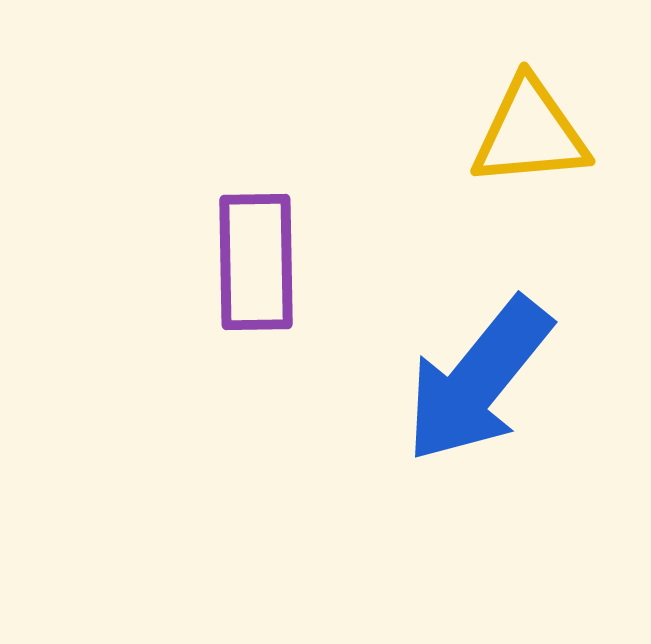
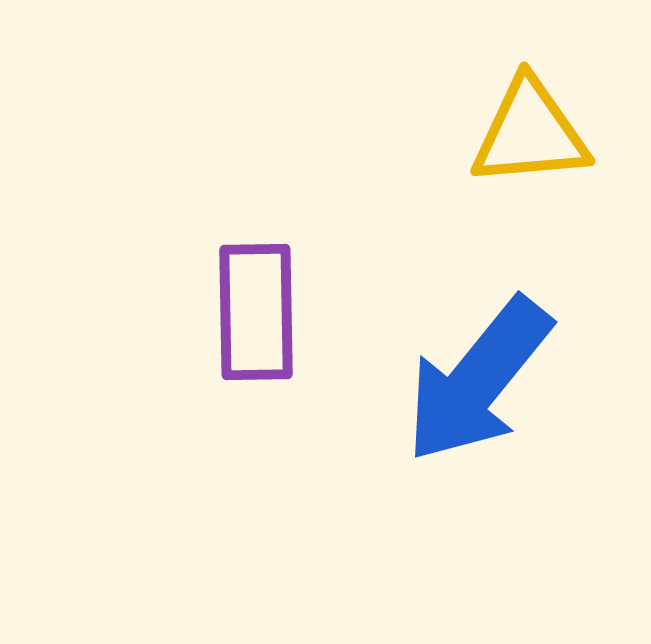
purple rectangle: moved 50 px down
